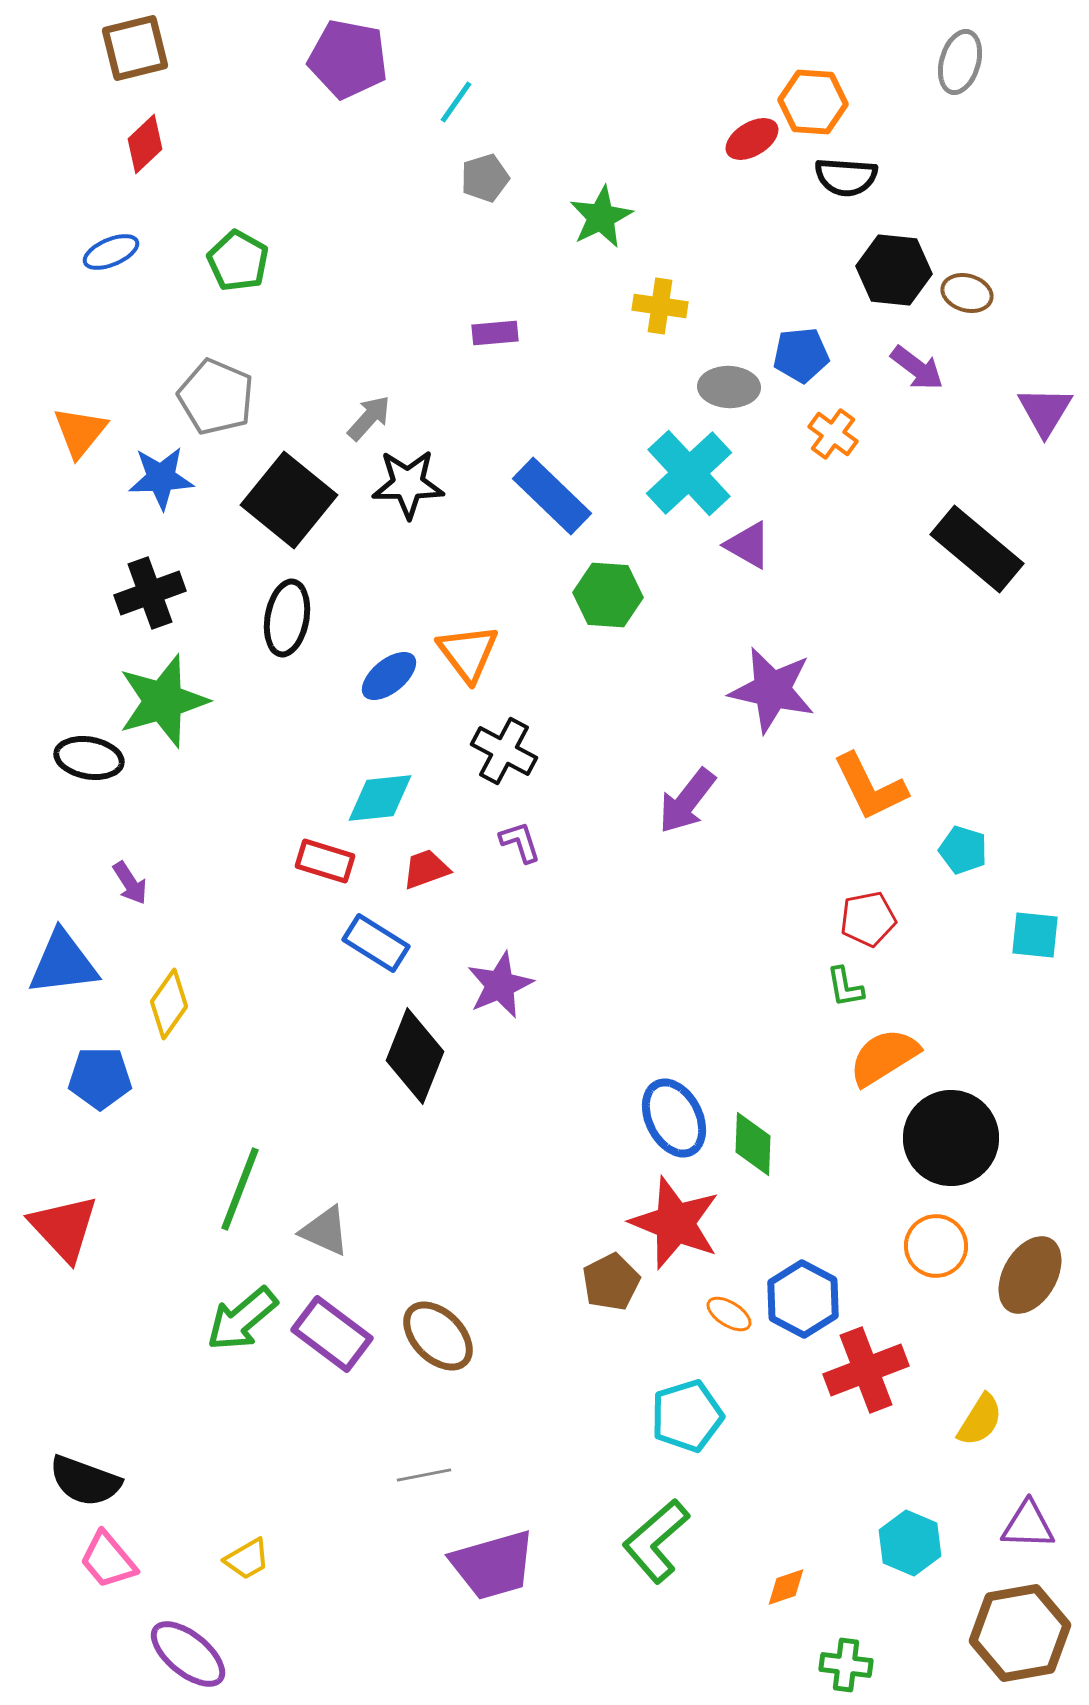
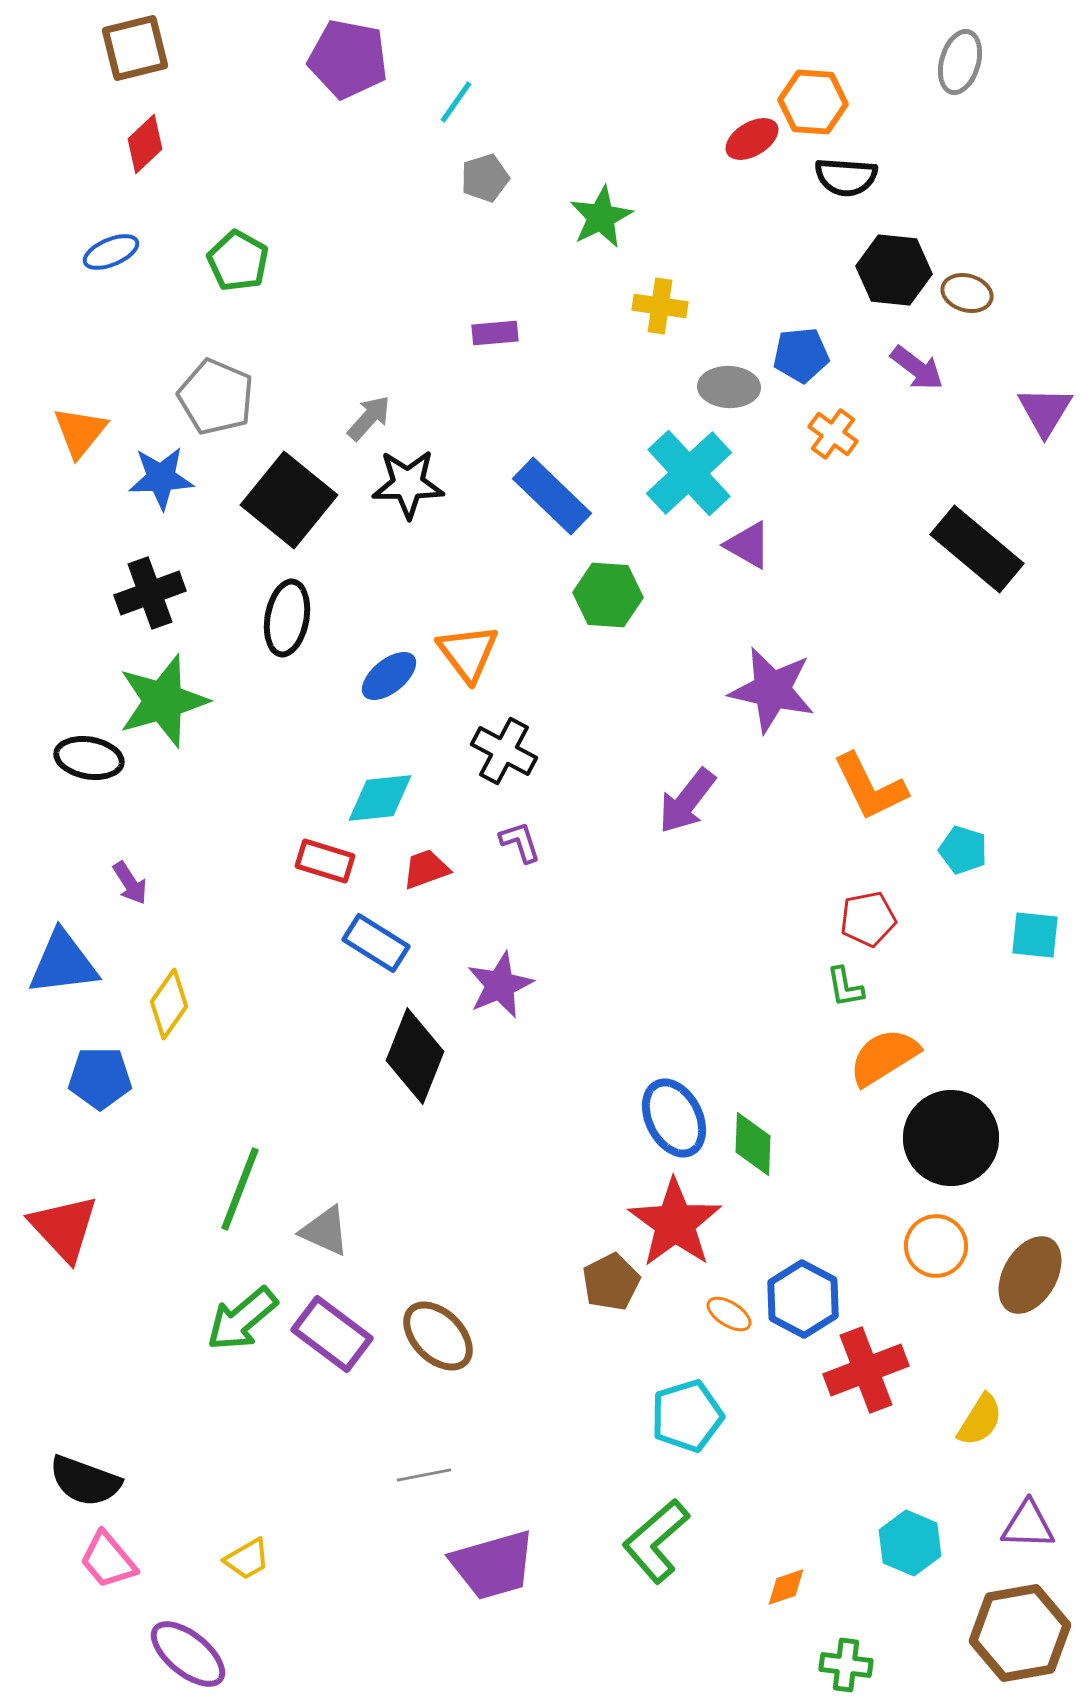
red star at (675, 1223): rotated 14 degrees clockwise
